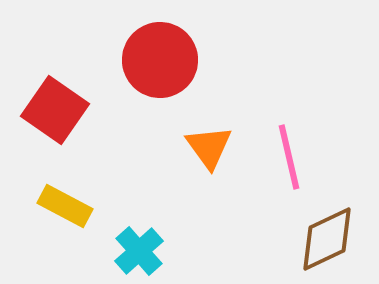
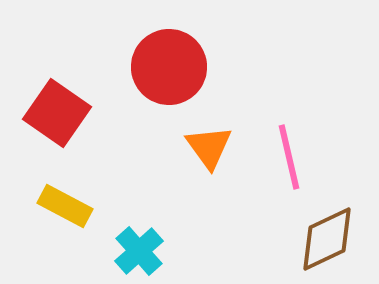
red circle: moved 9 px right, 7 px down
red square: moved 2 px right, 3 px down
